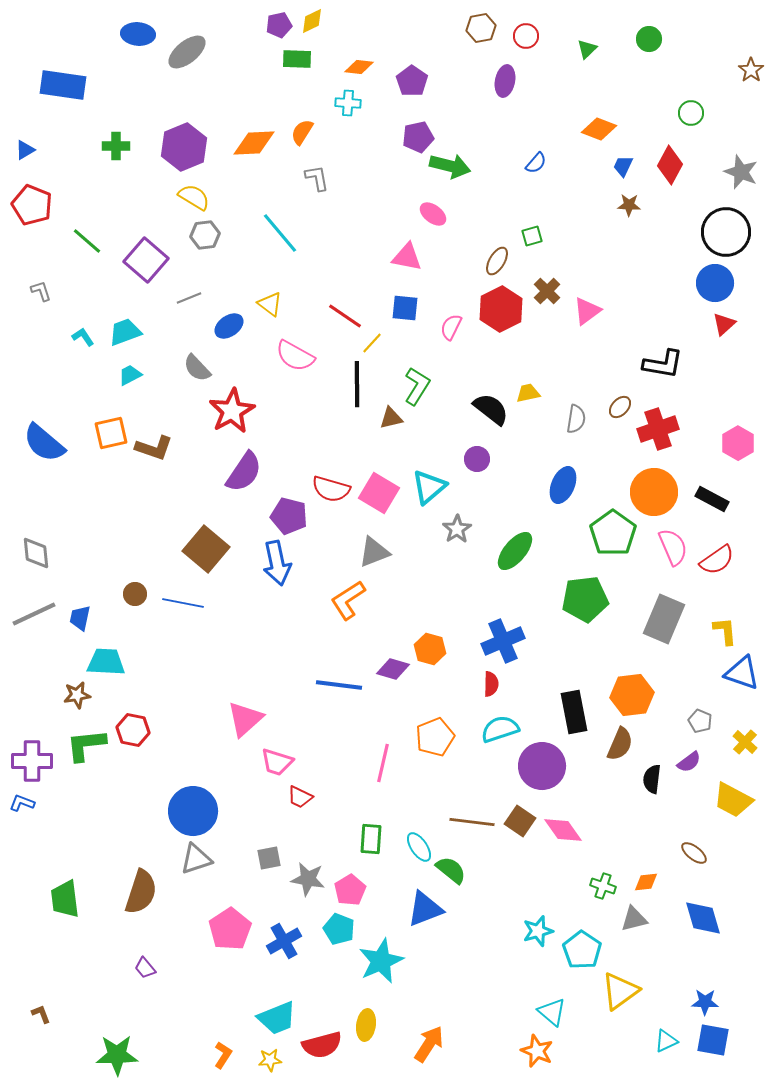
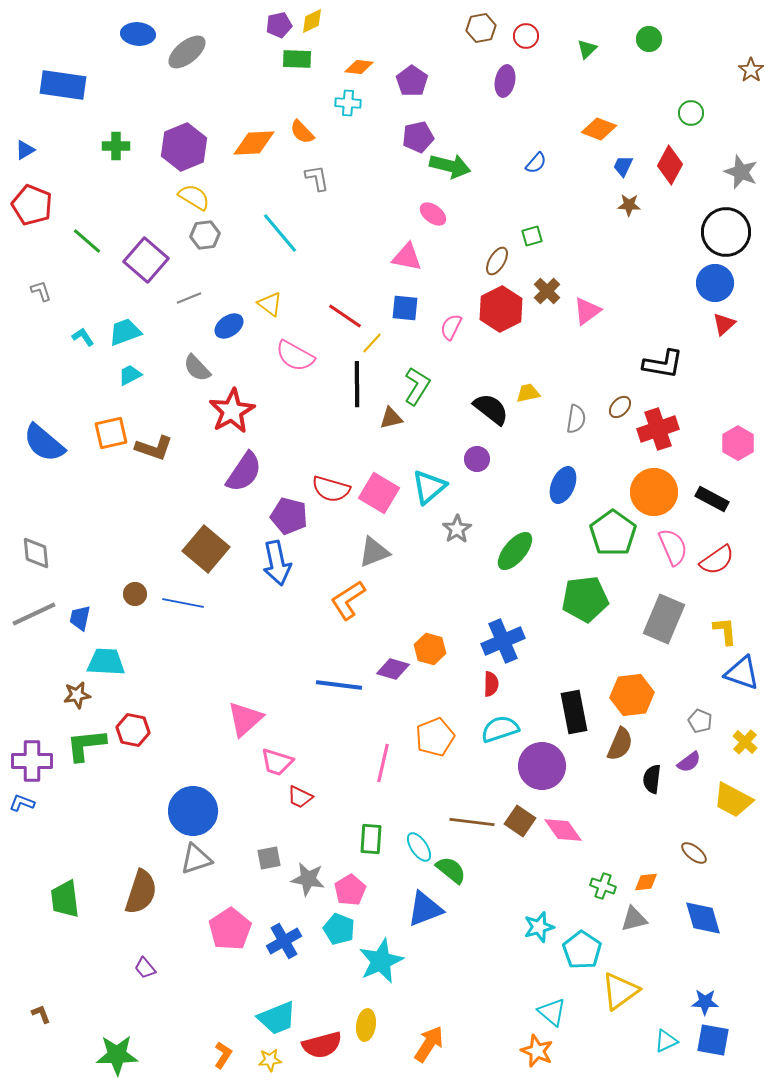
orange semicircle at (302, 132): rotated 76 degrees counterclockwise
cyan star at (538, 931): moved 1 px right, 4 px up
